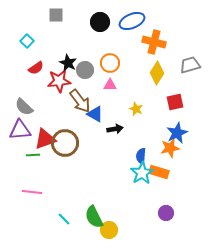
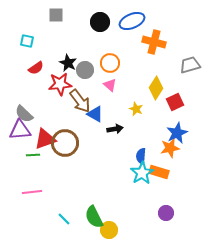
cyan square: rotated 32 degrees counterclockwise
yellow diamond: moved 1 px left, 15 px down
red star: moved 1 px right, 3 px down
pink triangle: rotated 40 degrees clockwise
red square: rotated 12 degrees counterclockwise
gray semicircle: moved 7 px down
pink line: rotated 12 degrees counterclockwise
